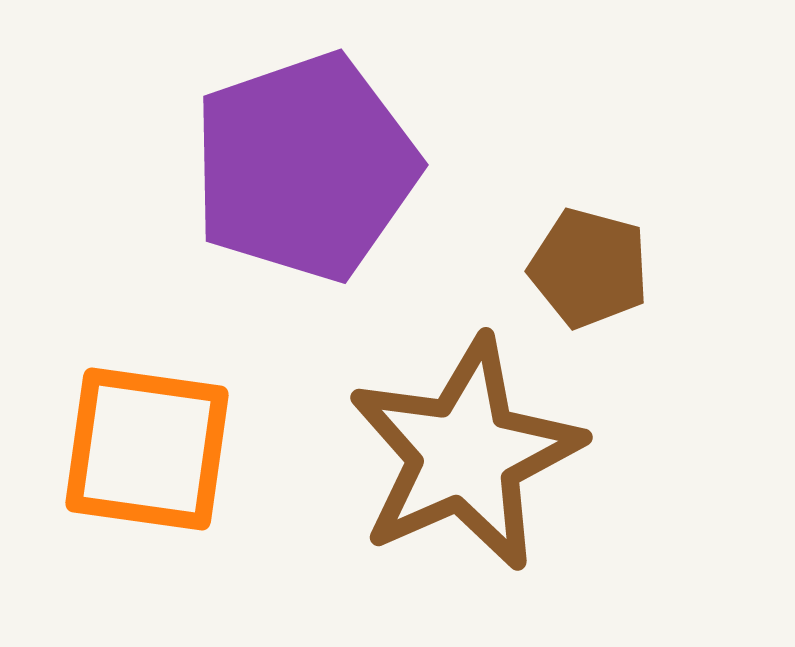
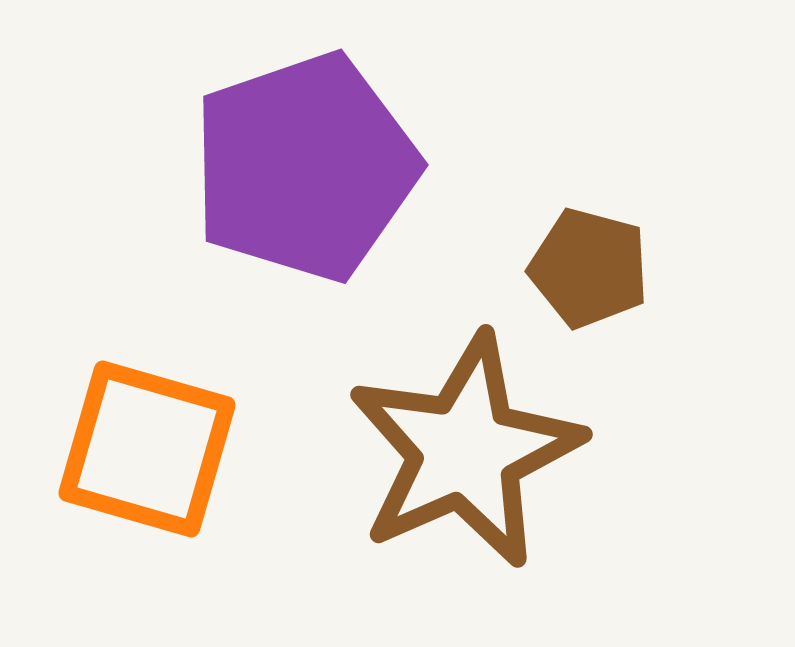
orange square: rotated 8 degrees clockwise
brown star: moved 3 px up
